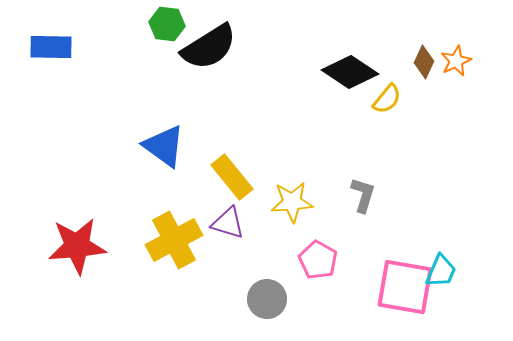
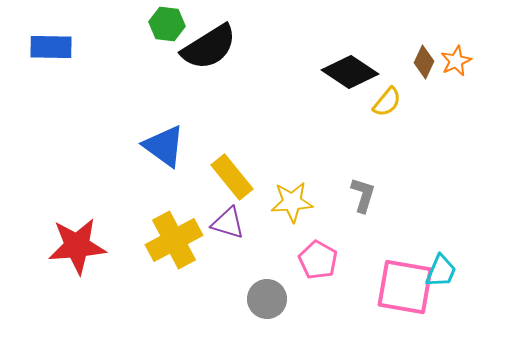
yellow semicircle: moved 3 px down
